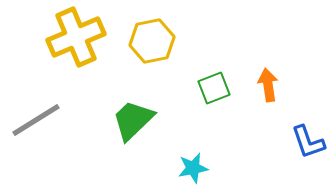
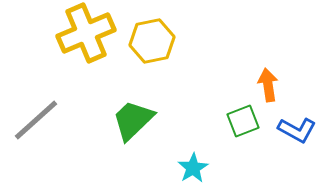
yellow cross: moved 10 px right, 4 px up
green square: moved 29 px right, 33 px down
gray line: rotated 10 degrees counterclockwise
blue L-shape: moved 11 px left, 12 px up; rotated 42 degrees counterclockwise
cyan star: rotated 20 degrees counterclockwise
